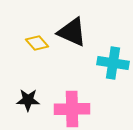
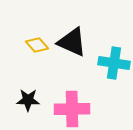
black triangle: moved 10 px down
yellow diamond: moved 2 px down
cyan cross: moved 1 px right
